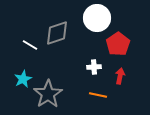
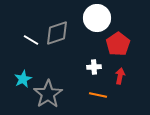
white line: moved 1 px right, 5 px up
